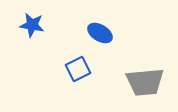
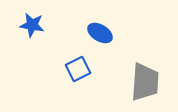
gray trapezoid: rotated 81 degrees counterclockwise
